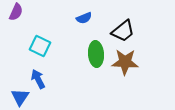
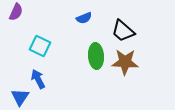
black trapezoid: rotated 80 degrees clockwise
green ellipse: moved 2 px down
